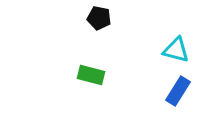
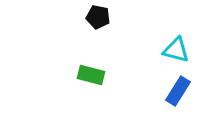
black pentagon: moved 1 px left, 1 px up
